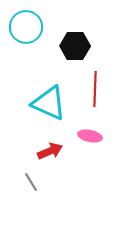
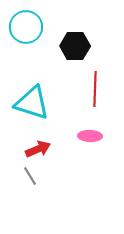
cyan triangle: moved 17 px left; rotated 6 degrees counterclockwise
pink ellipse: rotated 10 degrees counterclockwise
red arrow: moved 12 px left, 2 px up
gray line: moved 1 px left, 6 px up
